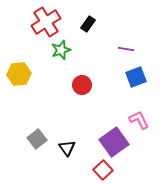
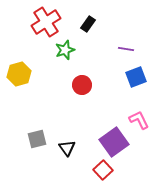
green star: moved 4 px right
yellow hexagon: rotated 10 degrees counterclockwise
gray square: rotated 24 degrees clockwise
